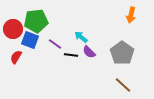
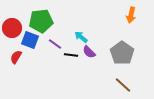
green pentagon: moved 5 px right
red circle: moved 1 px left, 1 px up
